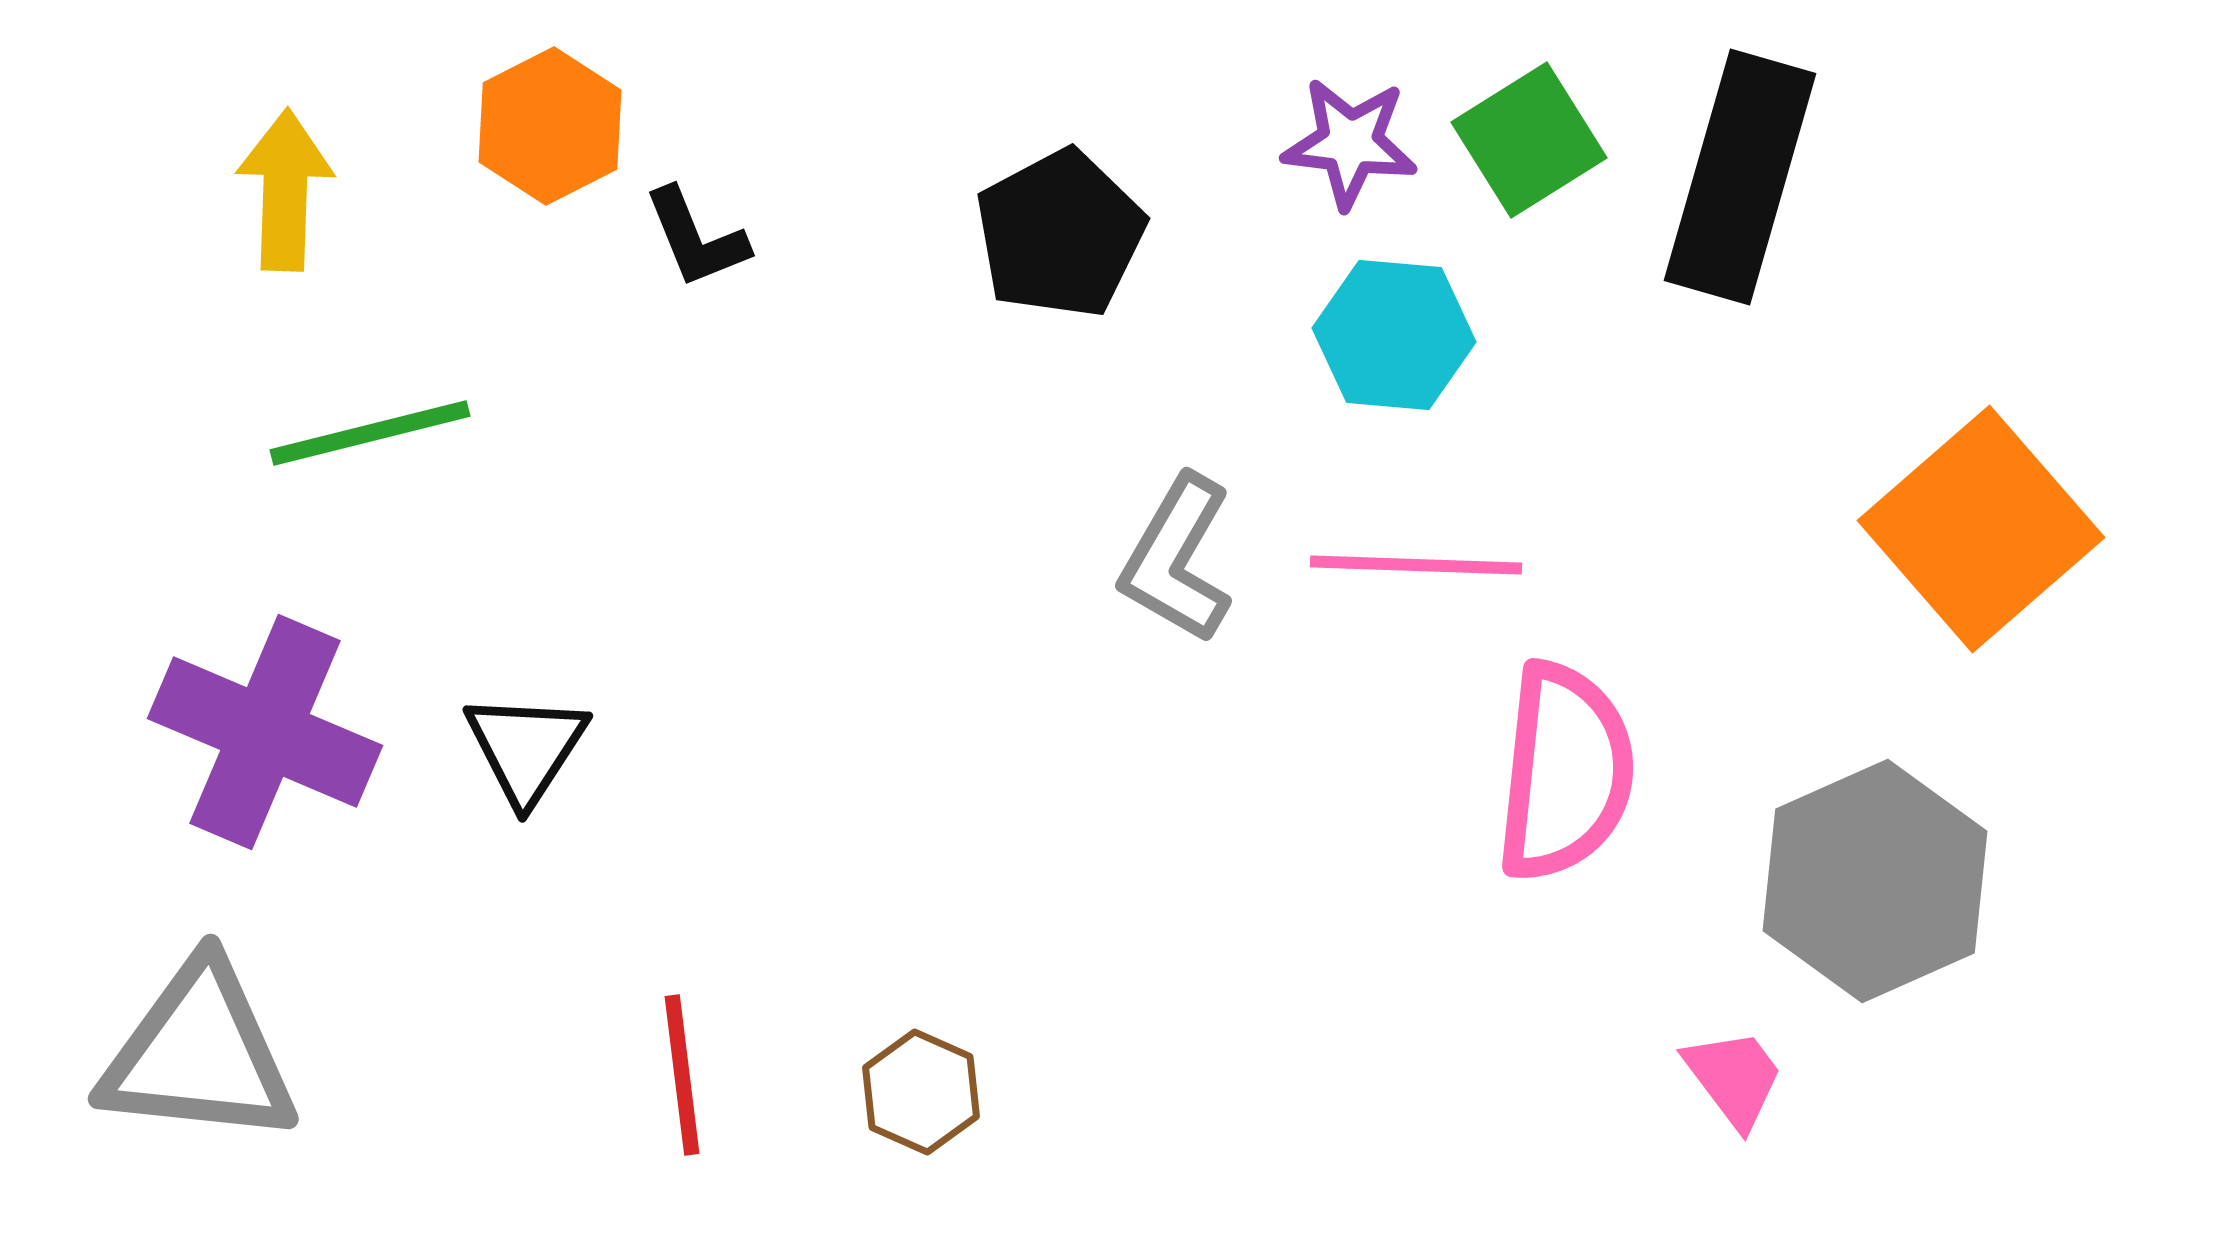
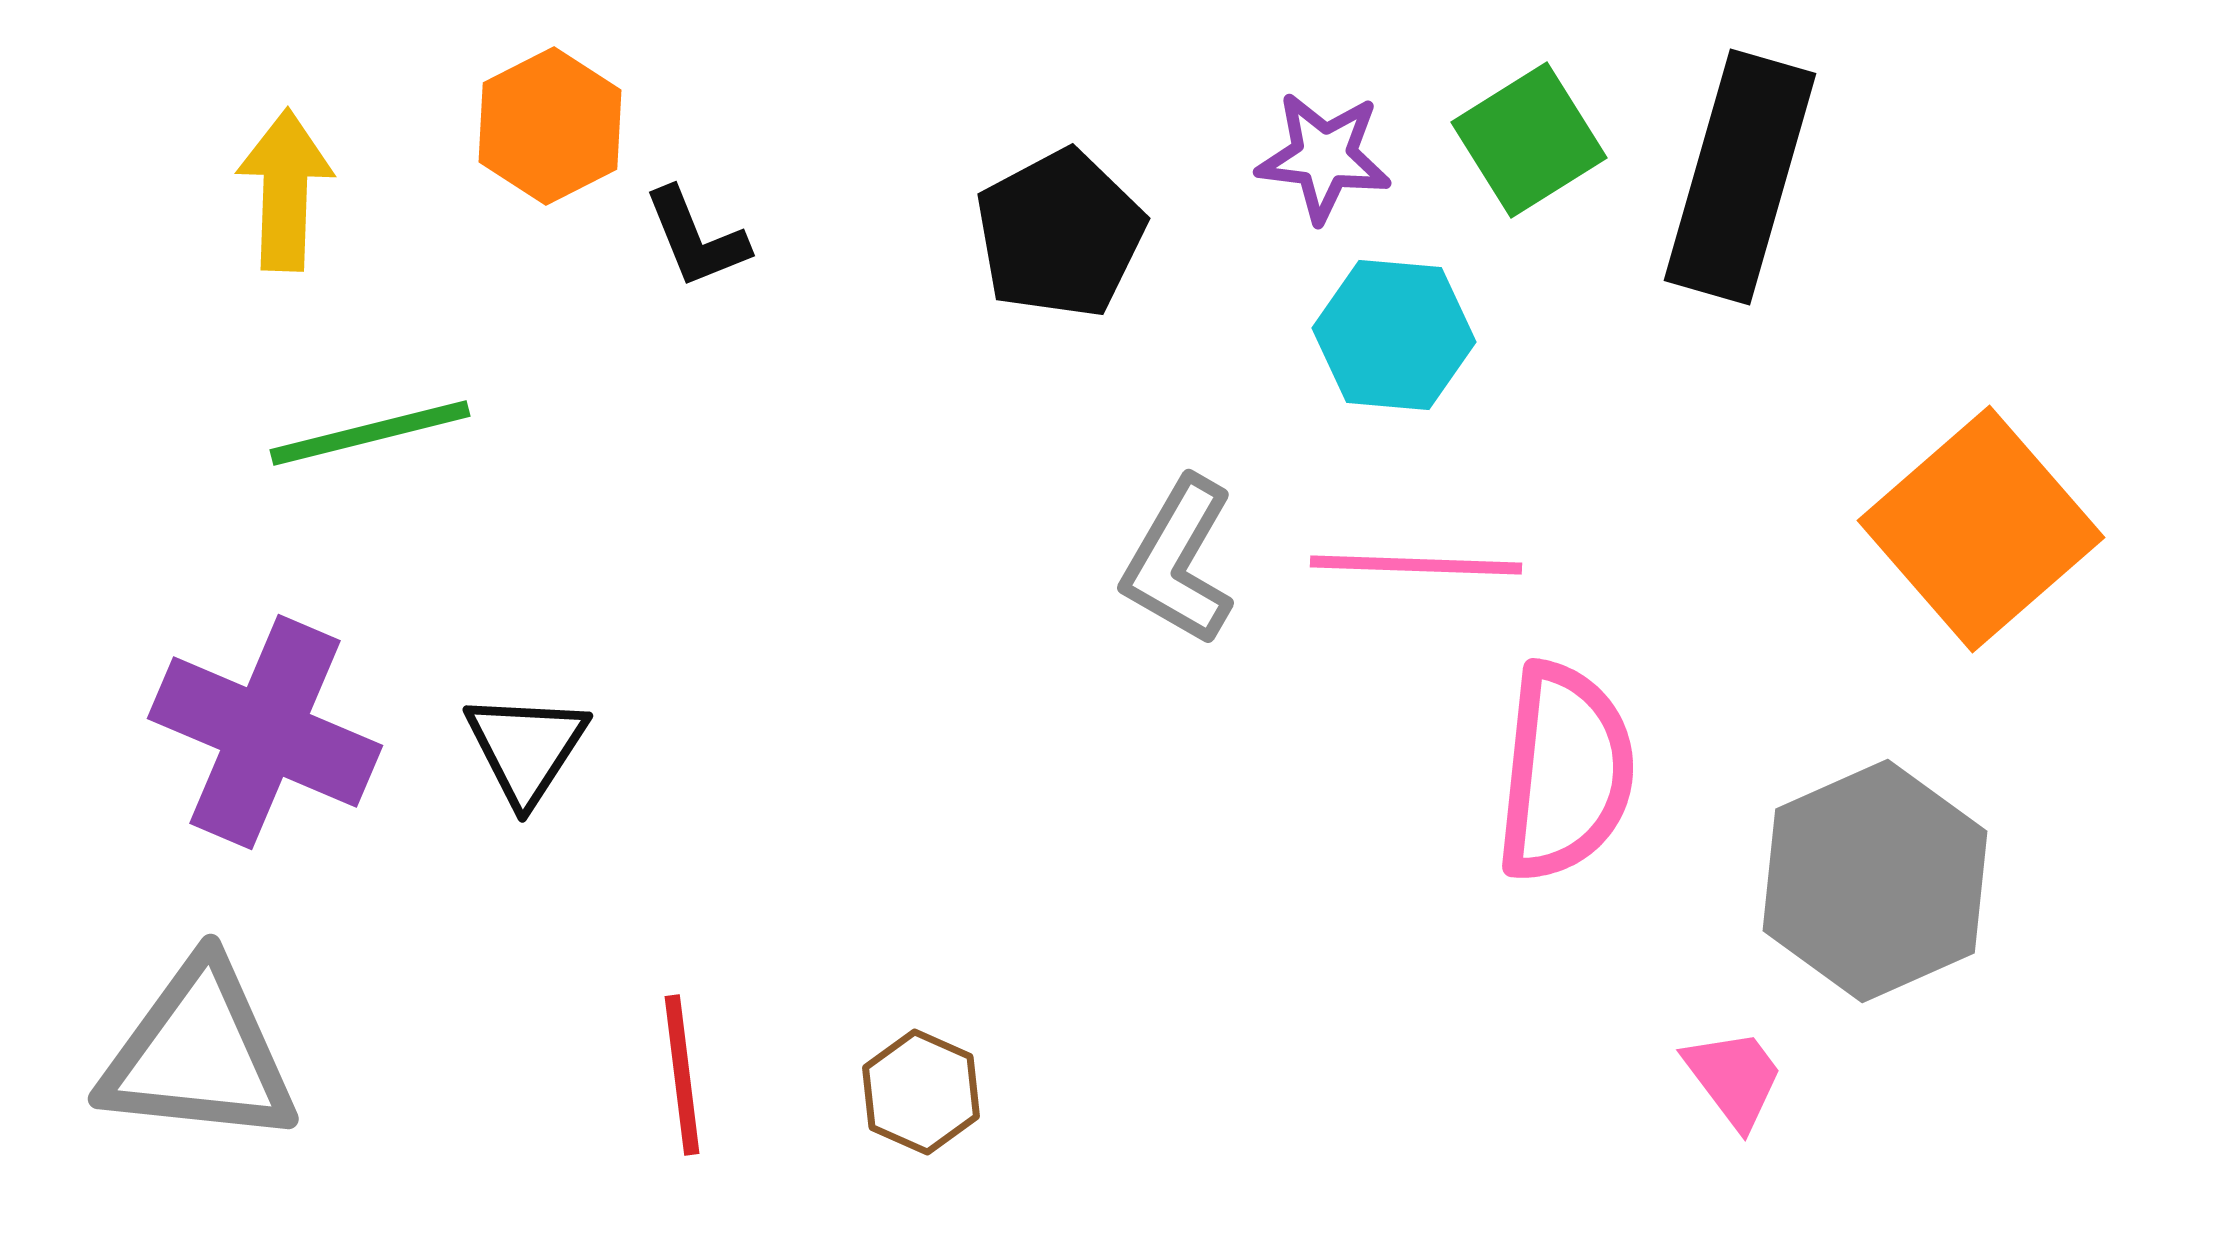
purple star: moved 26 px left, 14 px down
gray L-shape: moved 2 px right, 2 px down
